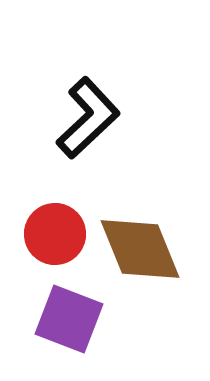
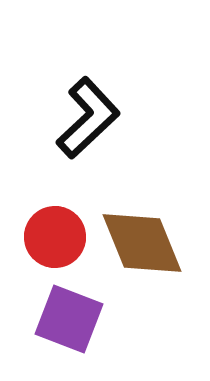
red circle: moved 3 px down
brown diamond: moved 2 px right, 6 px up
